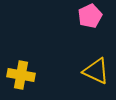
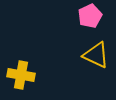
yellow triangle: moved 16 px up
